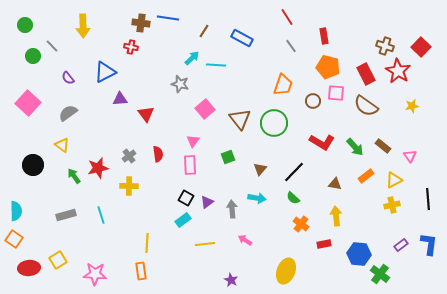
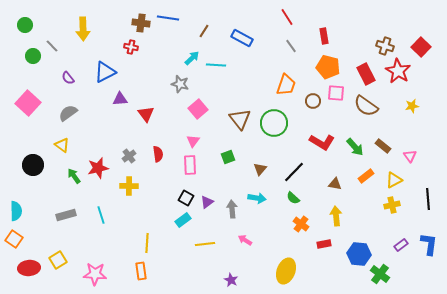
yellow arrow at (83, 26): moved 3 px down
orange trapezoid at (283, 85): moved 3 px right
pink square at (205, 109): moved 7 px left
